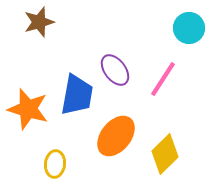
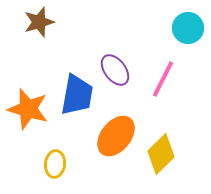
cyan circle: moved 1 px left
pink line: rotated 6 degrees counterclockwise
yellow diamond: moved 4 px left
